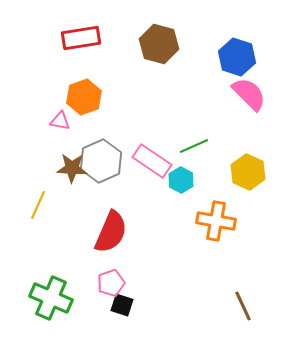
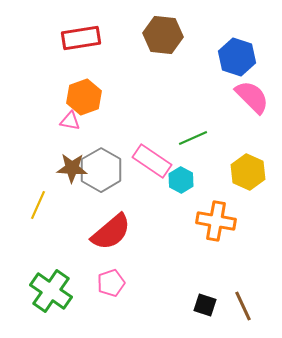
brown hexagon: moved 4 px right, 9 px up; rotated 9 degrees counterclockwise
pink semicircle: moved 3 px right, 3 px down
pink triangle: moved 10 px right
green line: moved 1 px left, 8 px up
gray hexagon: moved 9 px down; rotated 6 degrees counterclockwise
red semicircle: rotated 27 degrees clockwise
green cross: moved 7 px up; rotated 12 degrees clockwise
black square: moved 83 px right
